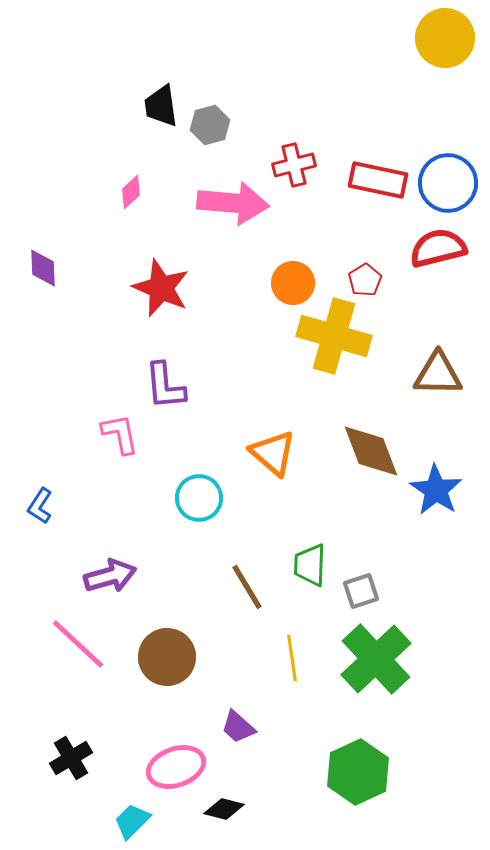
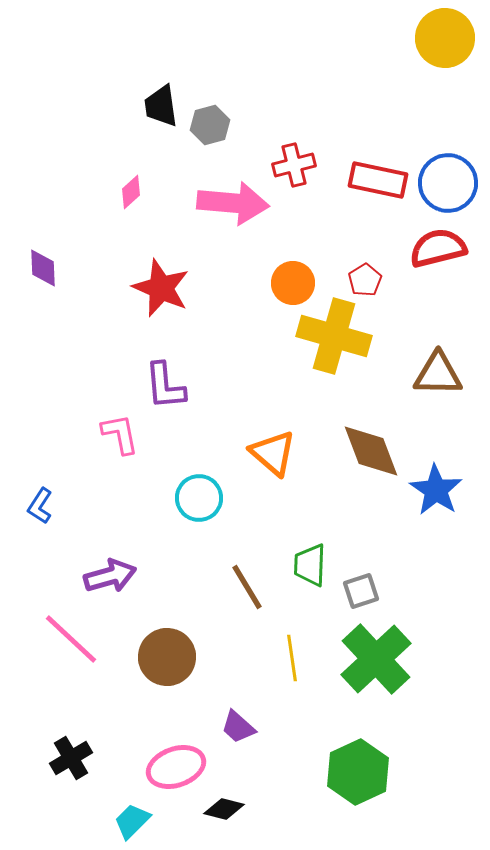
pink line: moved 7 px left, 5 px up
